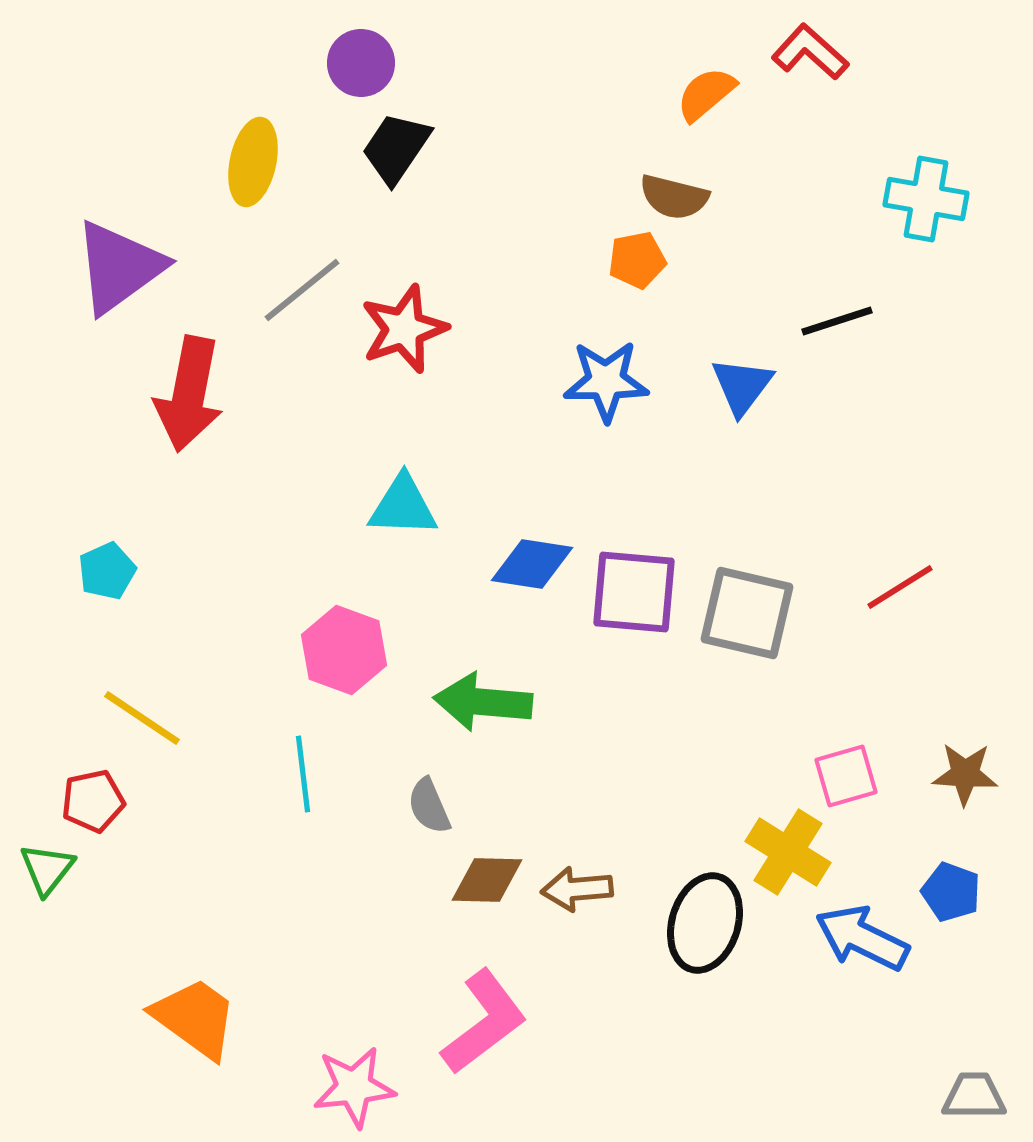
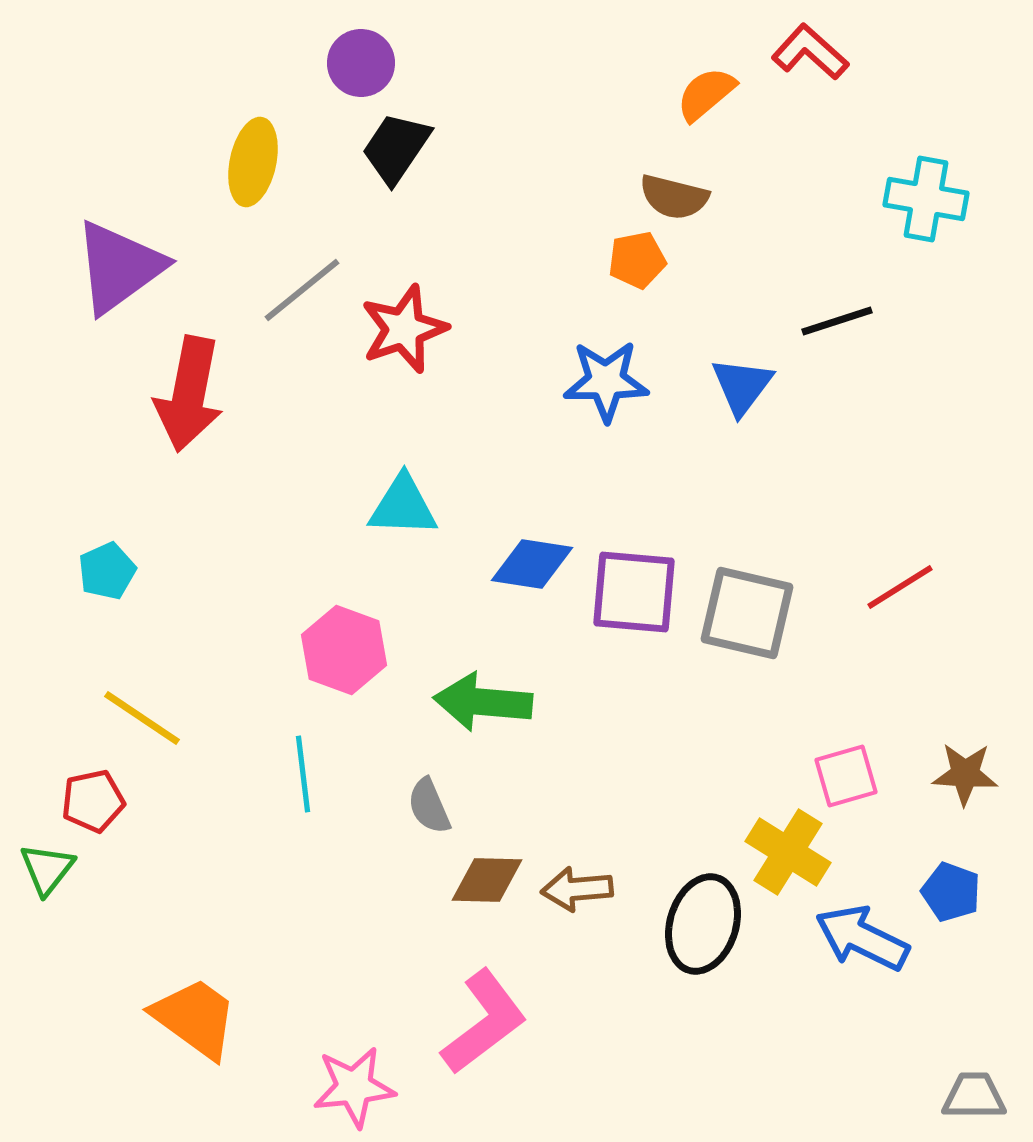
black ellipse: moved 2 px left, 1 px down
